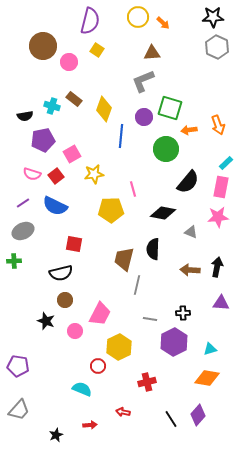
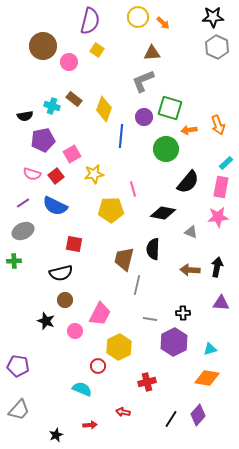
black line at (171, 419): rotated 66 degrees clockwise
